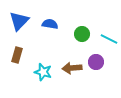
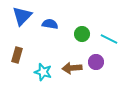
blue triangle: moved 3 px right, 5 px up
